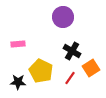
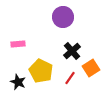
black cross: rotated 18 degrees clockwise
black star: rotated 21 degrees clockwise
